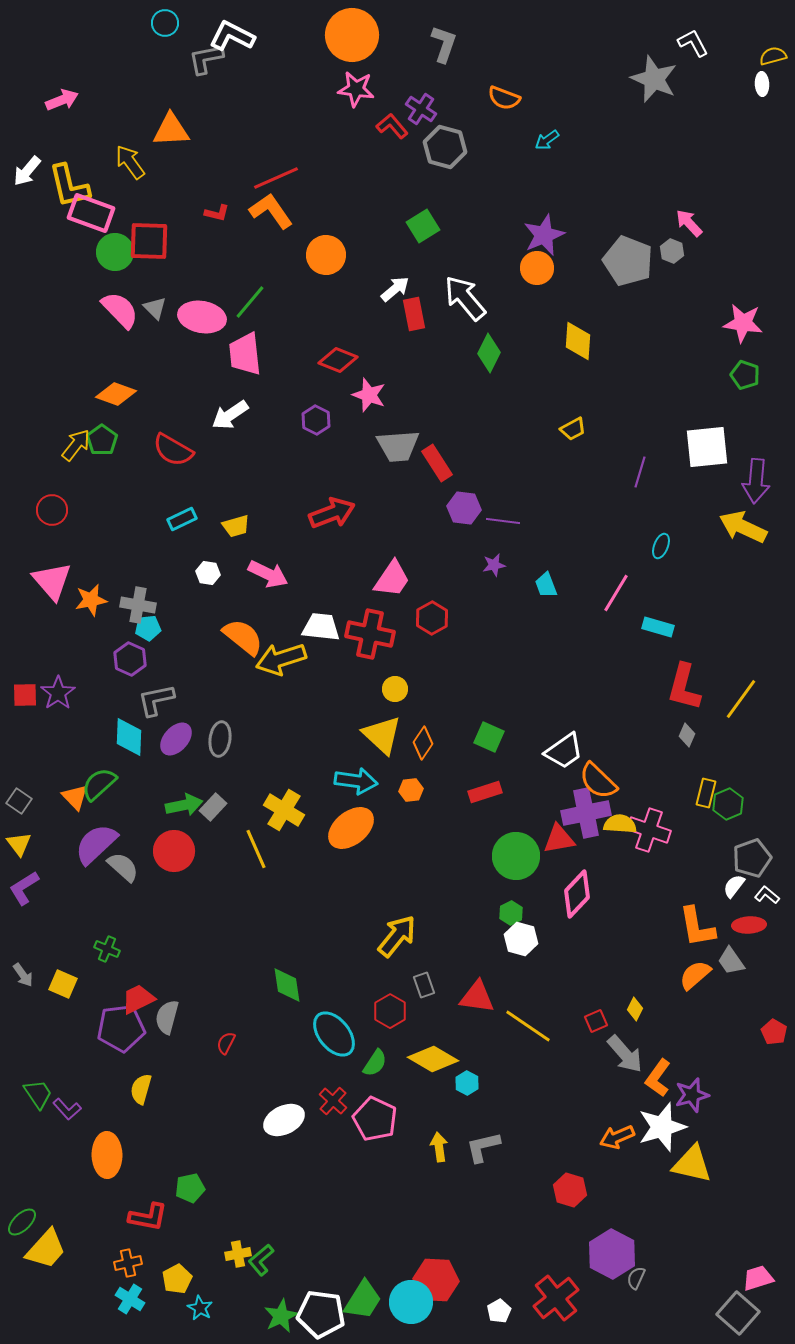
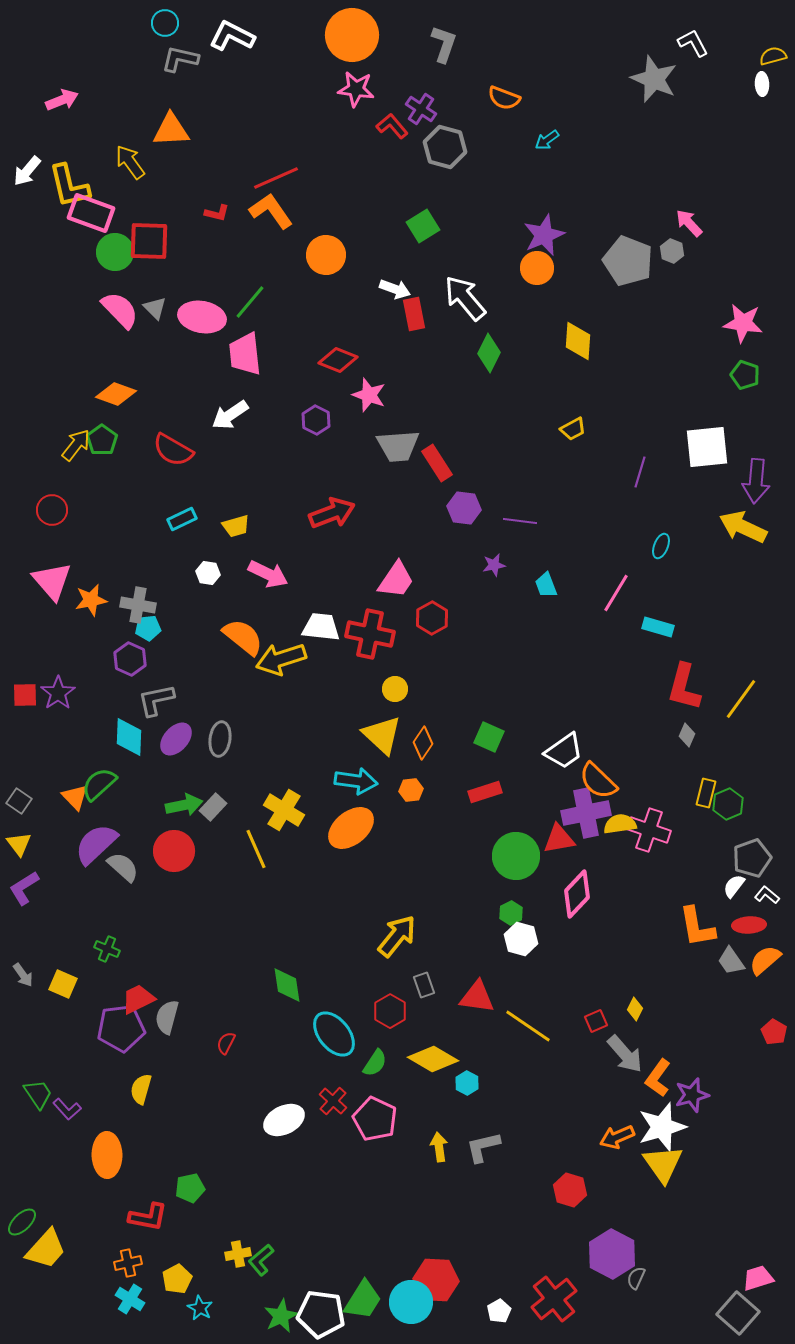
gray L-shape at (206, 59): moved 26 px left; rotated 24 degrees clockwise
white arrow at (395, 289): rotated 60 degrees clockwise
purple line at (503, 521): moved 17 px right
pink trapezoid at (392, 579): moved 4 px right, 1 px down
yellow semicircle at (620, 824): rotated 12 degrees counterclockwise
orange semicircle at (695, 975): moved 70 px right, 15 px up
yellow triangle at (692, 1164): moved 29 px left; rotated 42 degrees clockwise
red cross at (556, 1298): moved 2 px left, 1 px down
